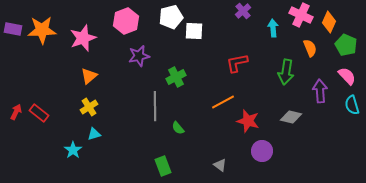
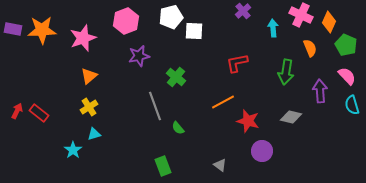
green cross: rotated 24 degrees counterclockwise
gray line: rotated 20 degrees counterclockwise
red arrow: moved 1 px right, 1 px up
